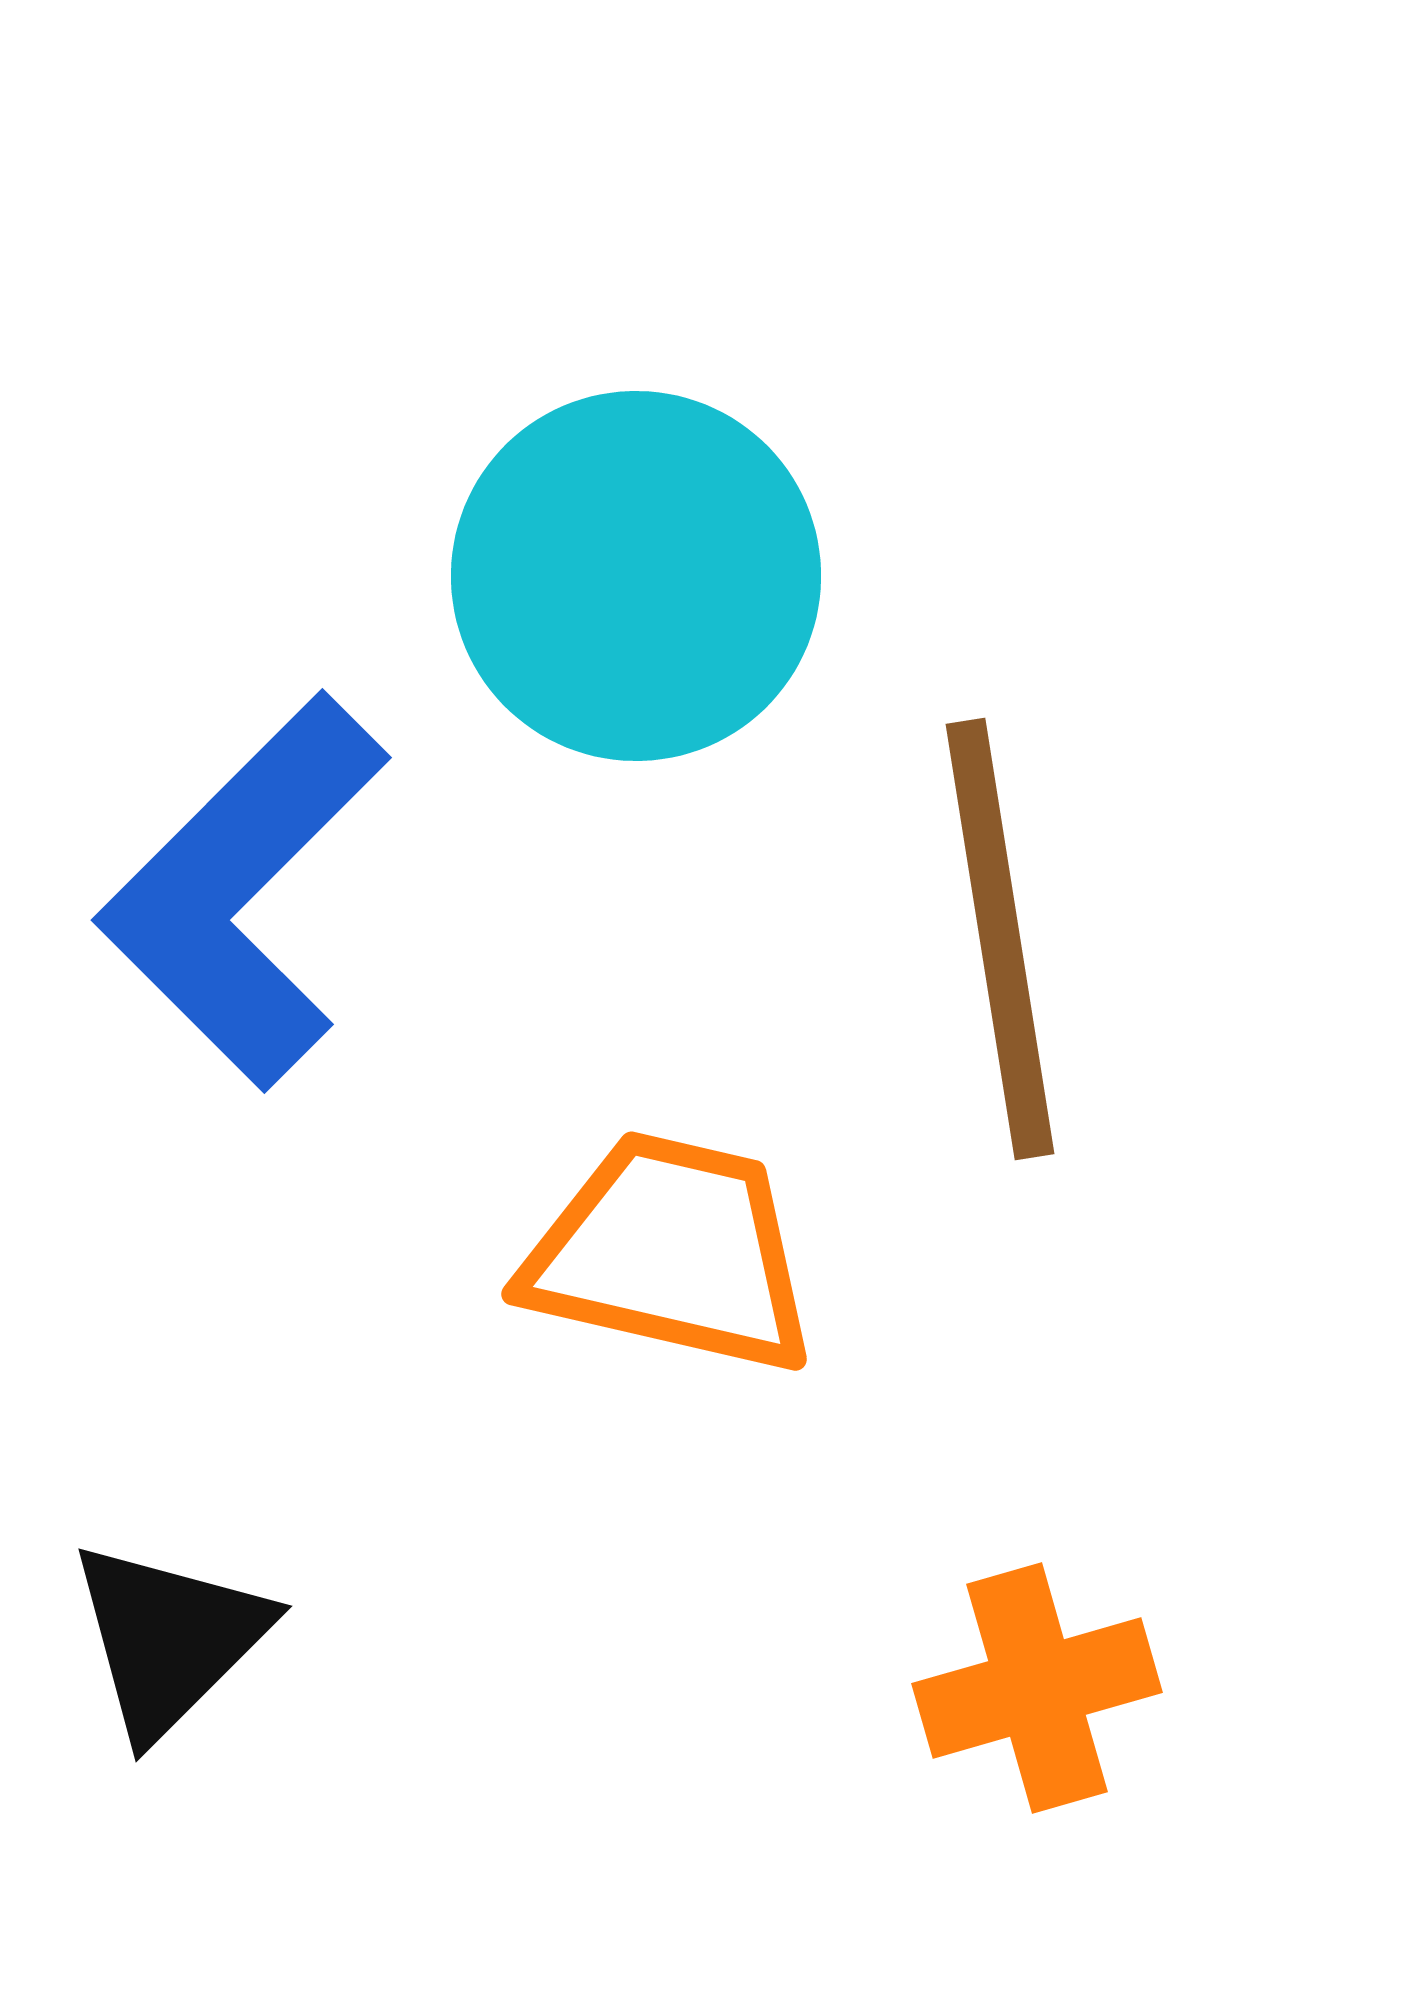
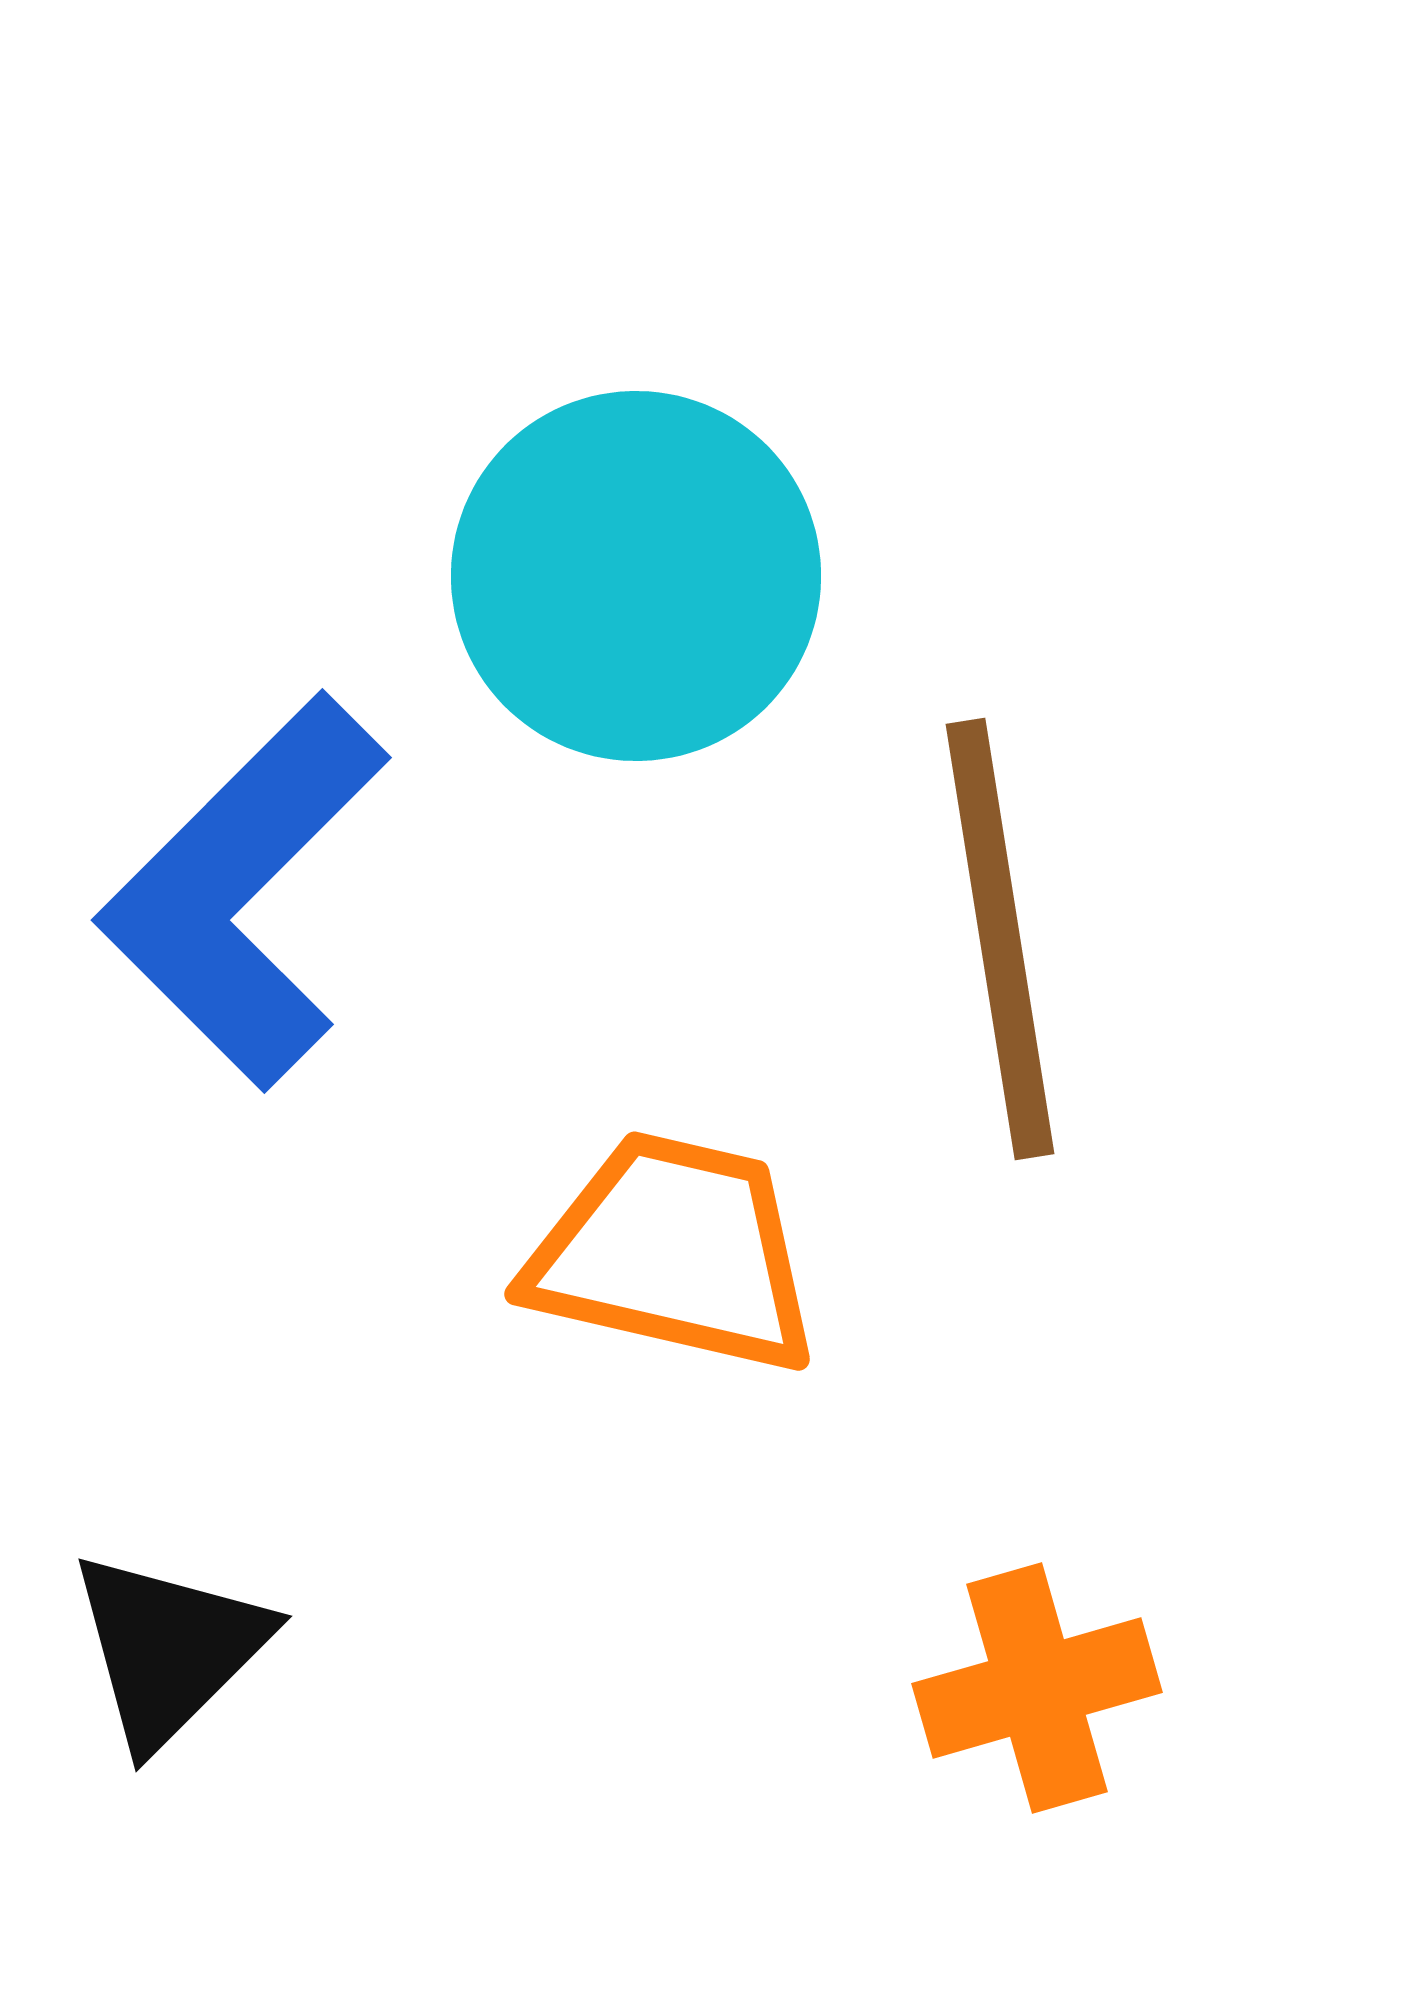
orange trapezoid: moved 3 px right
black triangle: moved 10 px down
